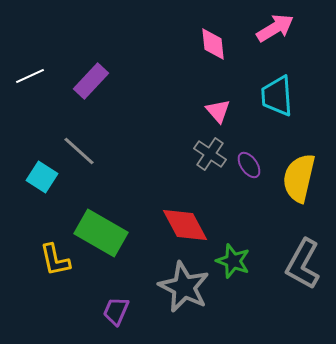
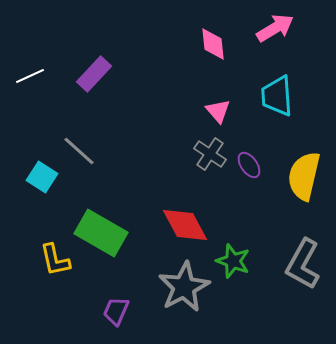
purple rectangle: moved 3 px right, 7 px up
yellow semicircle: moved 5 px right, 2 px up
gray star: rotated 18 degrees clockwise
